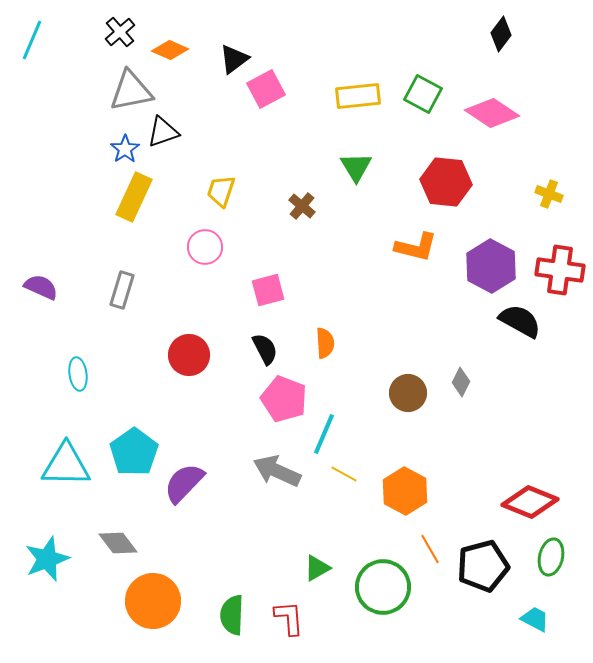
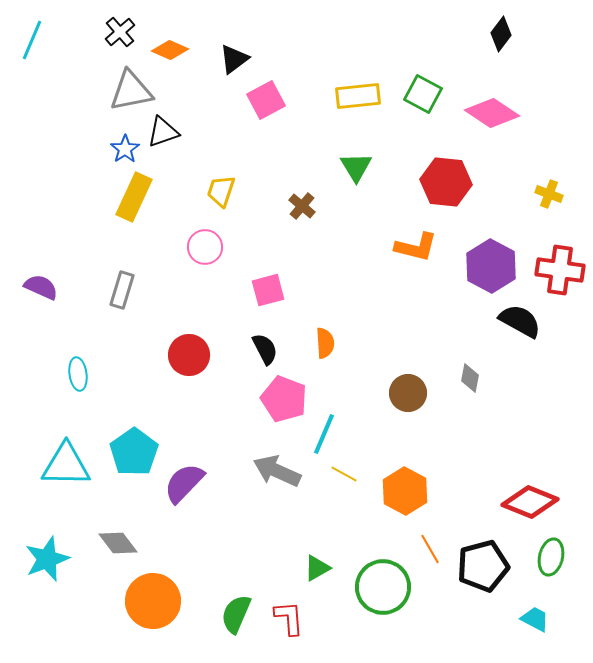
pink square at (266, 89): moved 11 px down
gray diamond at (461, 382): moved 9 px right, 4 px up; rotated 16 degrees counterclockwise
green semicircle at (232, 615): moved 4 px right, 1 px up; rotated 21 degrees clockwise
